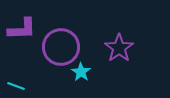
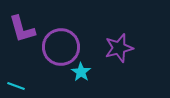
purple L-shape: rotated 76 degrees clockwise
purple star: rotated 20 degrees clockwise
